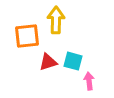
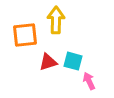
orange square: moved 2 px left, 1 px up
pink arrow: rotated 18 degrees counterclockwise
